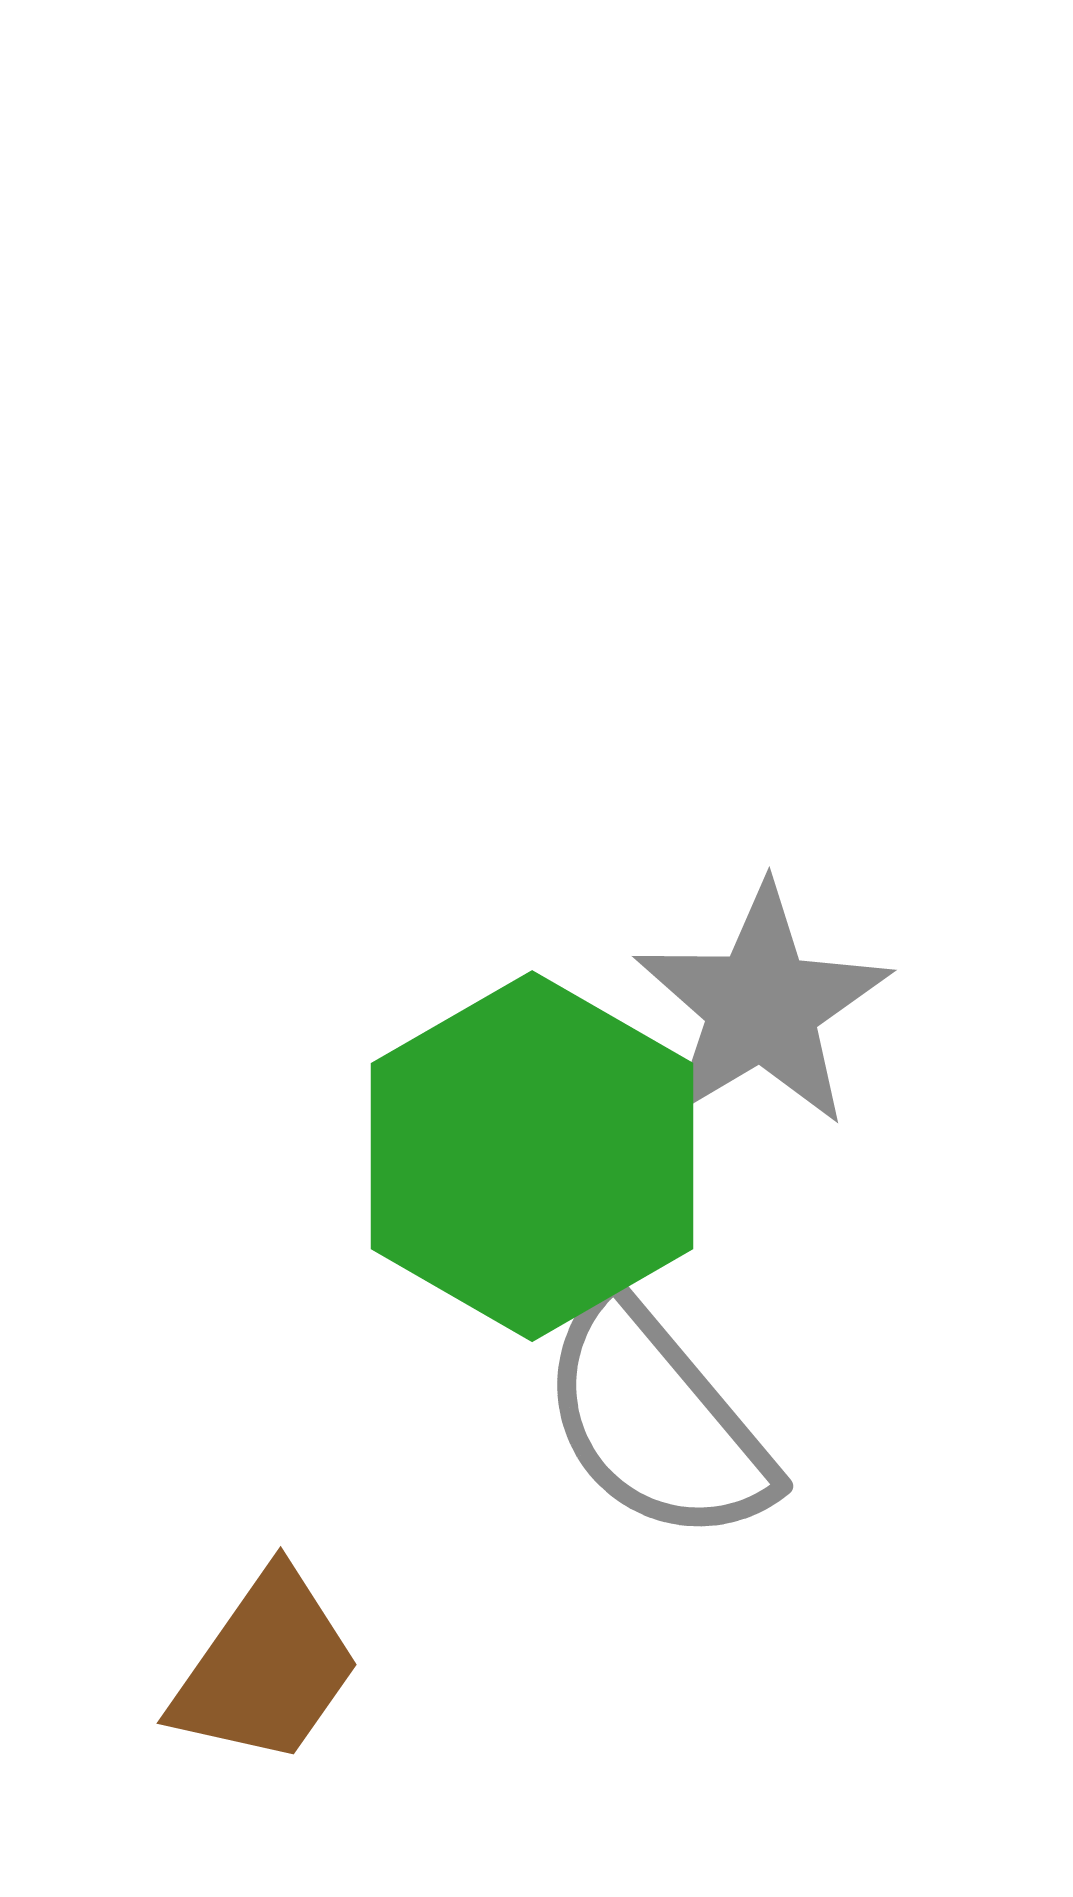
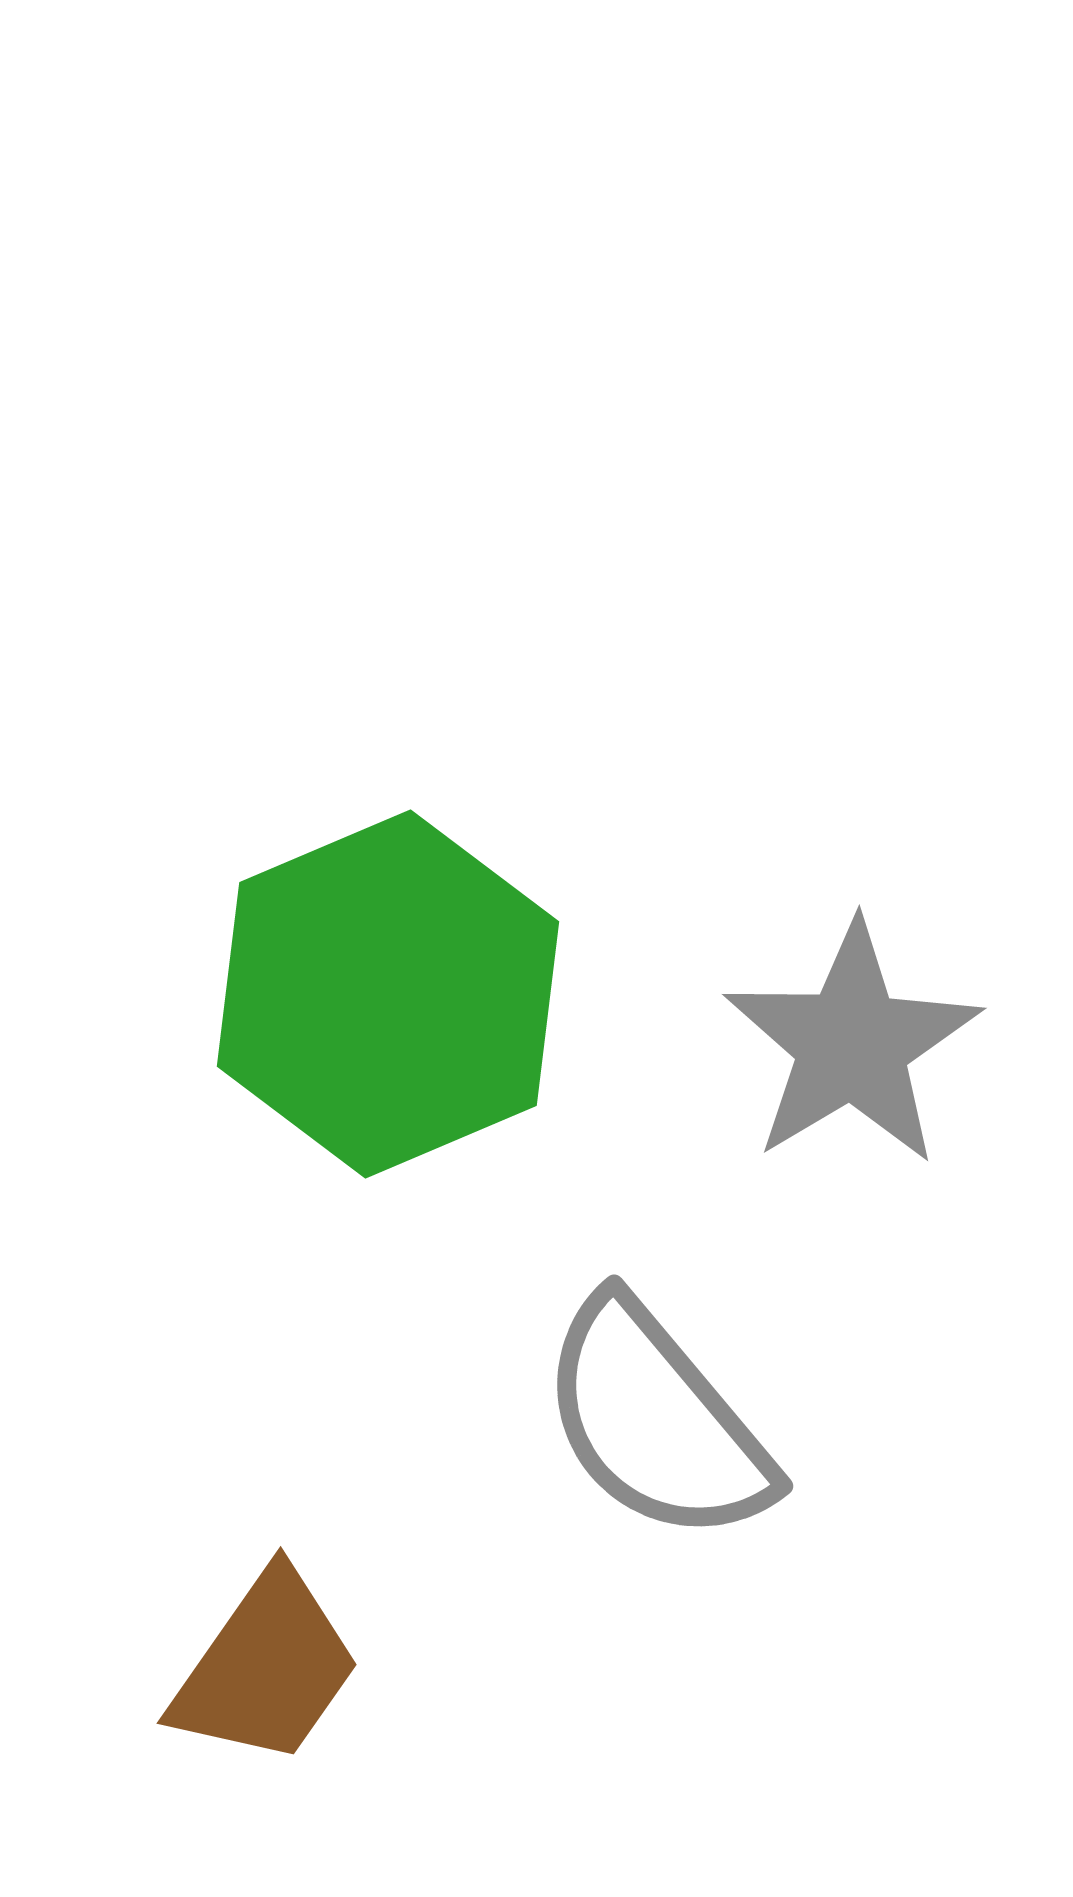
gray star: moved 90 px right, 38 px down
green hexagon: moved 144 px left, 162 px up; rotated 7 degrees clockwise
